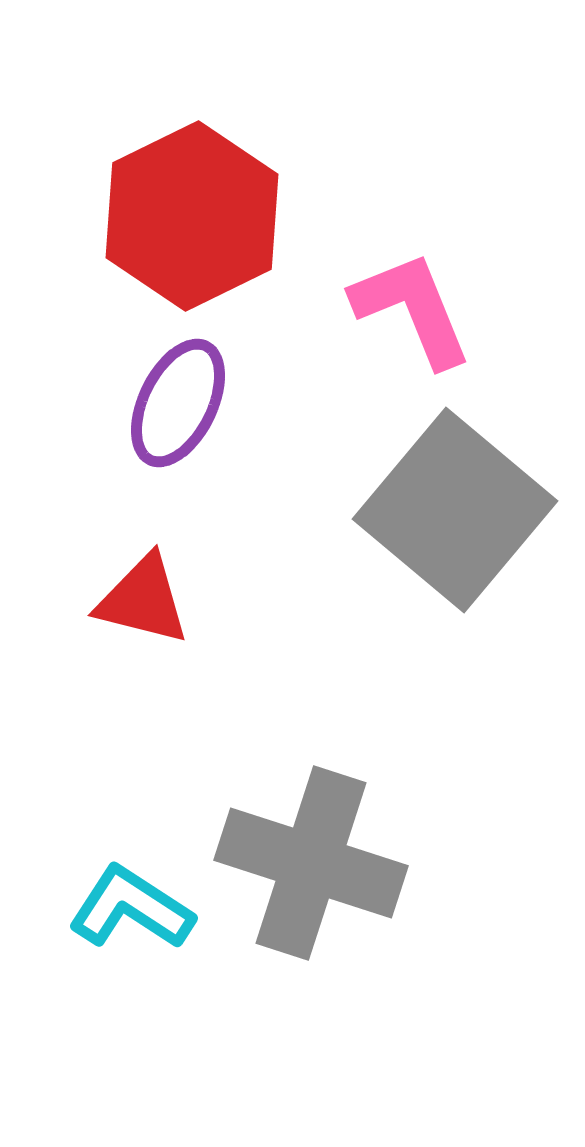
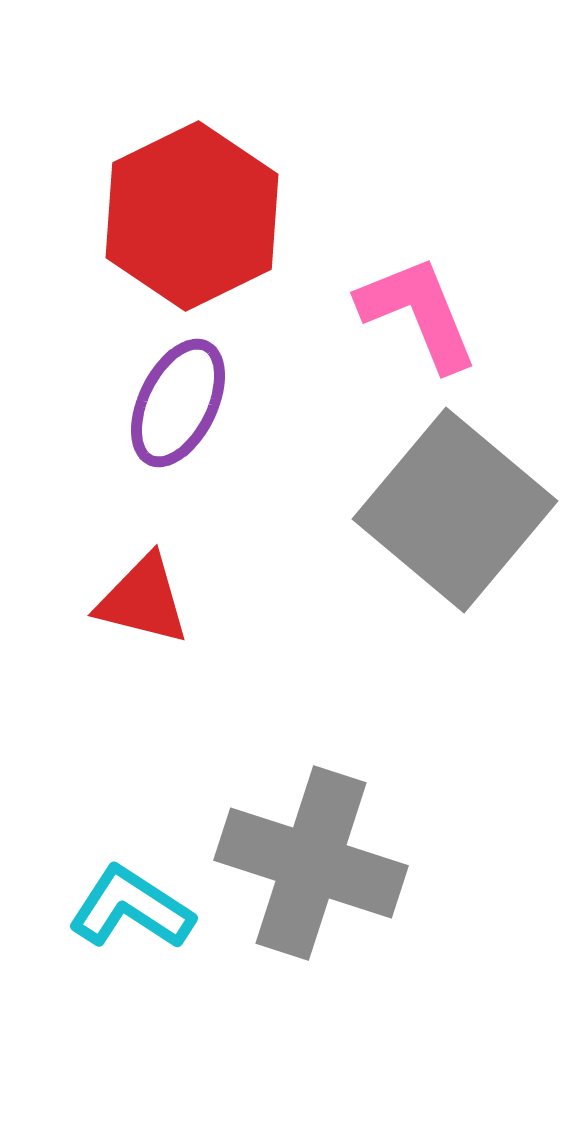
pink L-shape: moved 6 px right, 4 px down
